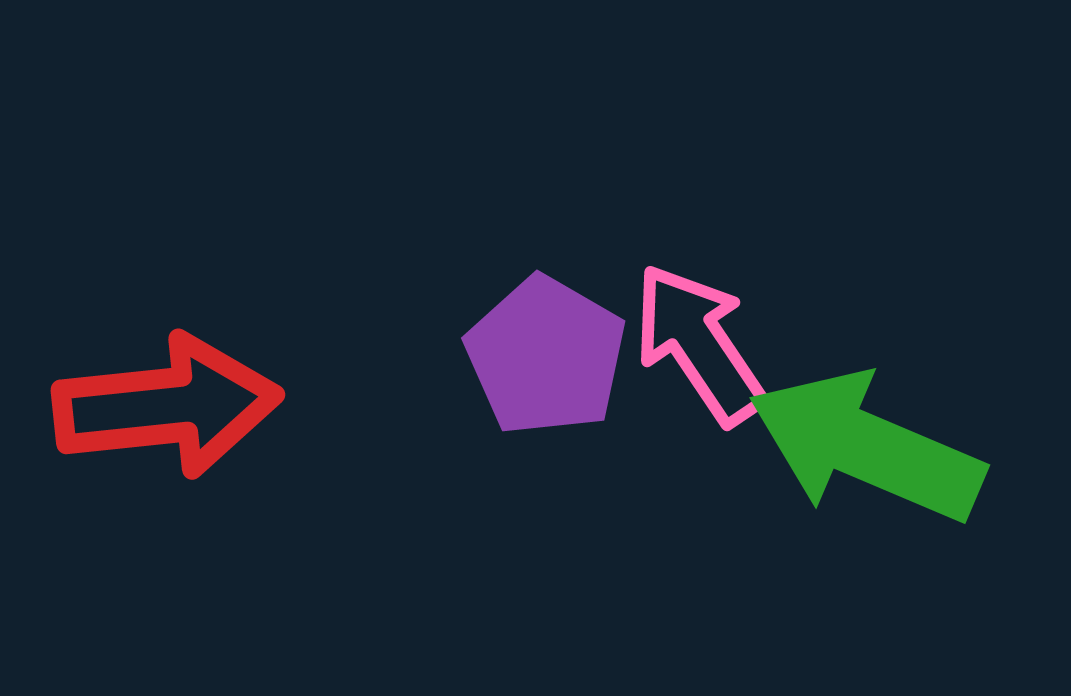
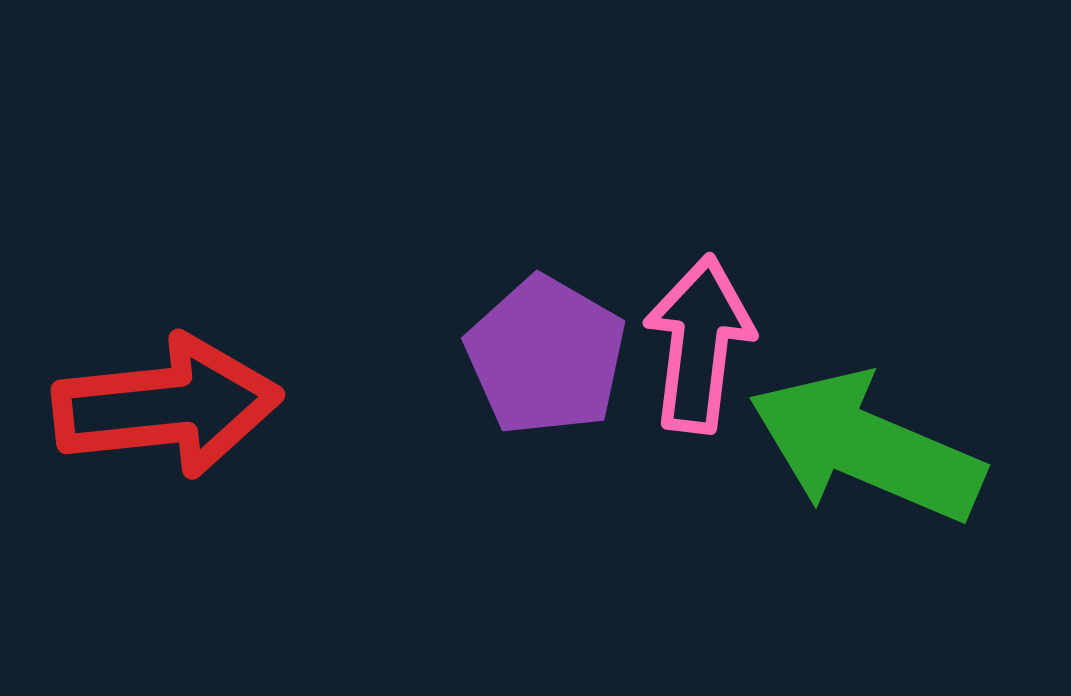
pink arrow: rotated 41 degrees clockwise
